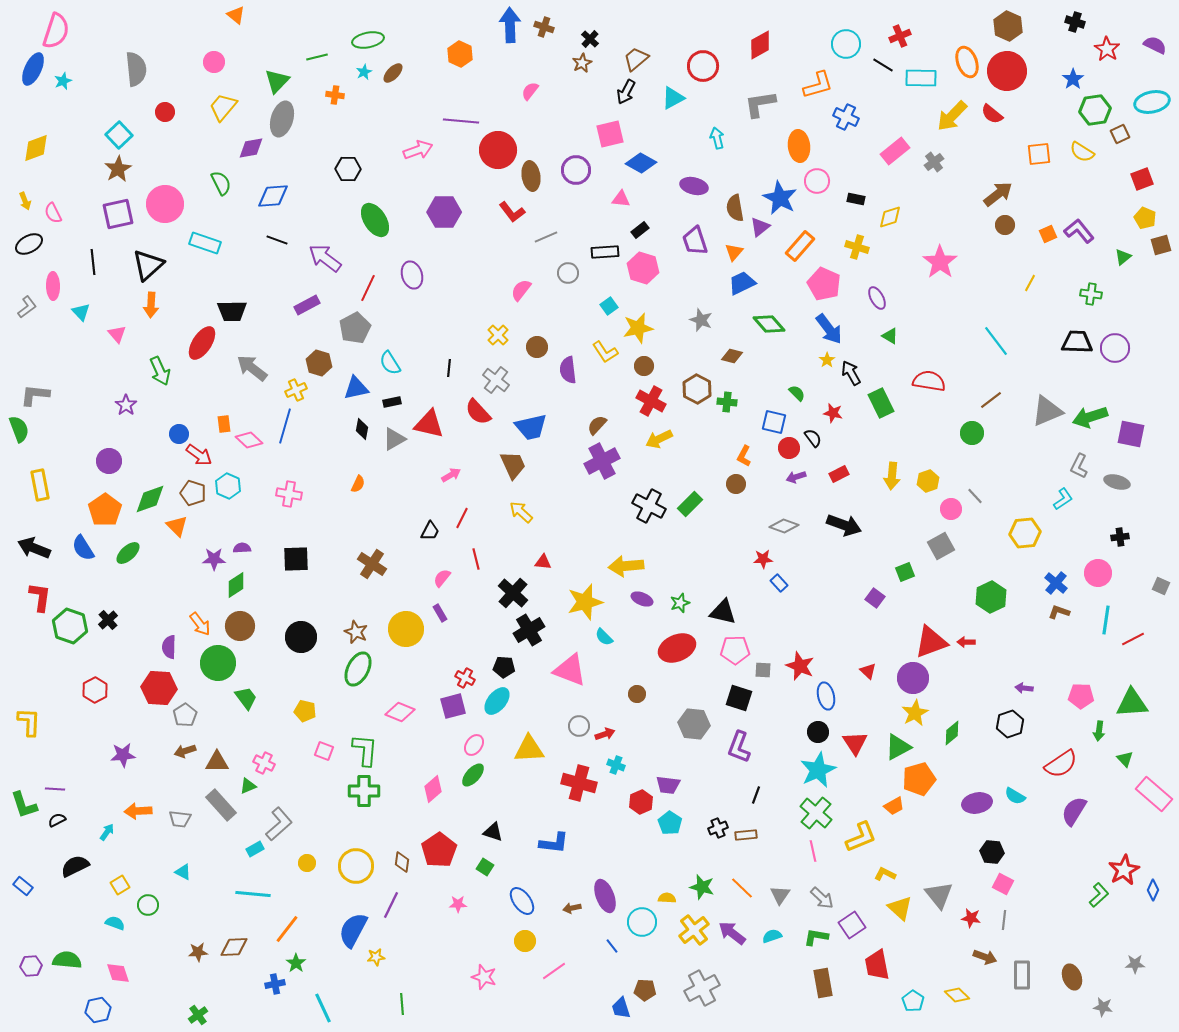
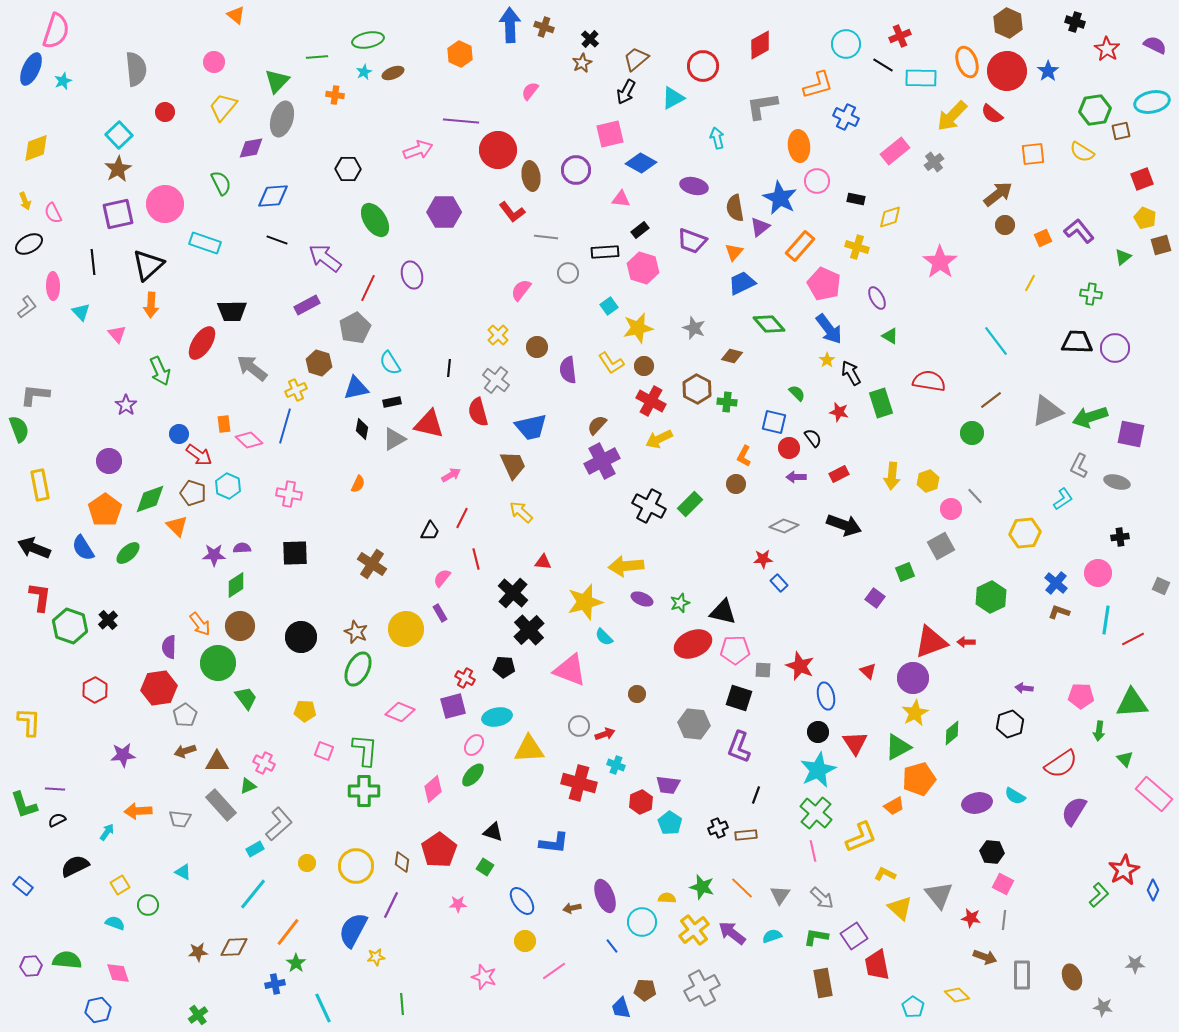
brown hexagon at (1008, 26): moved 3 px up
green line at (317, 57): rotated 10 degrees clockwise
blue ellipse at (33, 69): moved 2 px left
brown ellipse at (393, 73): rotated 25 degrees clockwise
blue star at (1073, 79): moved 25 px left, 8 px up
gray L-shape at (760, 104): moved 2 px right, 2 px down
brown square at (1120, 134): moved 1 px right, 3 px up; rotated 12 degrees clockwise
orange square at (1039, 154): moved 6 px left
orange square at (1048, 234): moved 5 px left, 4 px down
gray line at (546, 237): rotated 30 degrees clockwise
purple trapezoid at (695, 241): moved 3 px left; rotated 52 degrees counterclockwise
gray star at (701, 320): moved 7 px left, 8 px down
yellow L-shape at (605, 352): moved 6 px right, 11 px down
green rectangle at (881, 403): rotated 8 degrees clockwise
red semicircle at (478, 412): rotated 28 degrees clockwise
red star at (833, 413): moved 6 px right, 1 px up
purple arrow at (796, 477): rotated 18 degrees clockwise
purple star at (214, 559): moved 4 px up
black square at (296, 559): moved 1 px left, 6 px up
black cross at (529, 630): rotated 12 degrees counterclockwise
red ellipse at (677, 648): moved 16 px right, 4 px up
red hexagon at (159, 688): rotated 12 degrees counterclockwise
cyan ellipse at (497, 701): moved 16 px down; rotated 40 degrees clockwise
yellow pentagon at (305, 711): rotated 10 degrees counterclockwise
cyan line at (253, 894): rotated 56 degrees counterclockwise
purple square at (852, 925): moved 2 px right, 11 px down
orange line at (287, 929): moved 1 px right, 3 px down
cyan pentagon at (913, 1001): moved 6 px down
